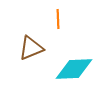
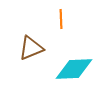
orange line: moved 3 px right
